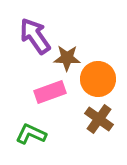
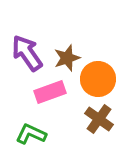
purple arrow: moved 8 px left, 17 px down
brown star: rotated 20 degrees counterclockwise
